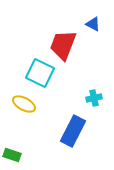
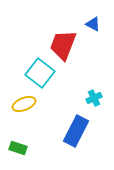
cyan square: rotated 12 degrees clockwise
cyan cross: rotated 14 degrees counterclockwise
yellow ellipse: rotated 50 degrees counterclockwise
blue rectangle: moved 3 px right
green rectangle: moved 6 px right, 7 px up
